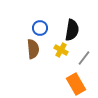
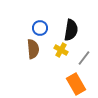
black semicircle: moved 1 px left
